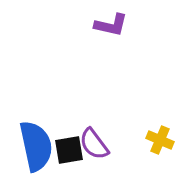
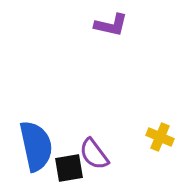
yellow cross: moved 3 px up
purple semicircle: moved 10 px down
black square: moved 18 px down
